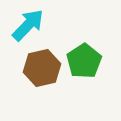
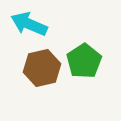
cyan arrow: moved 1 px right, 1 px up; rotated 111 degrees counterclockwise
